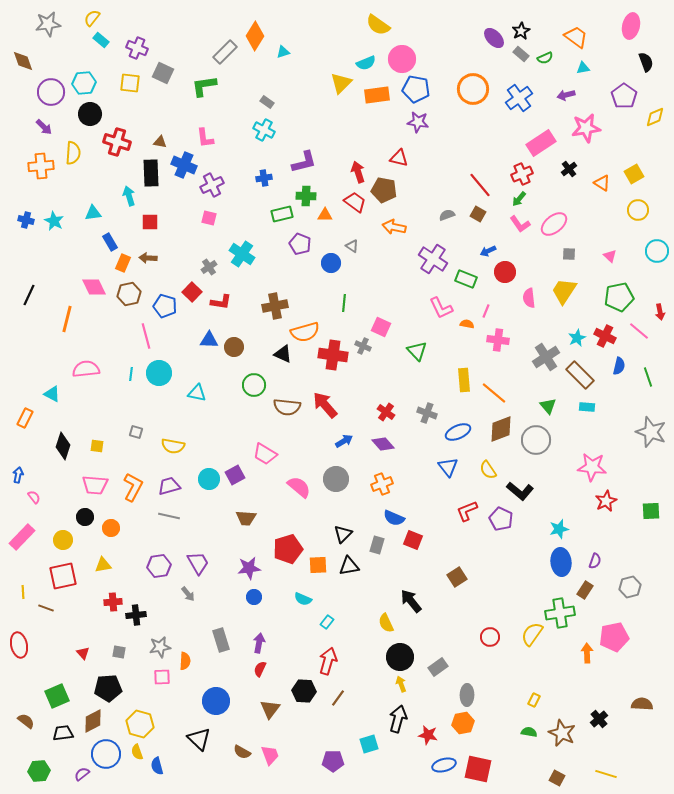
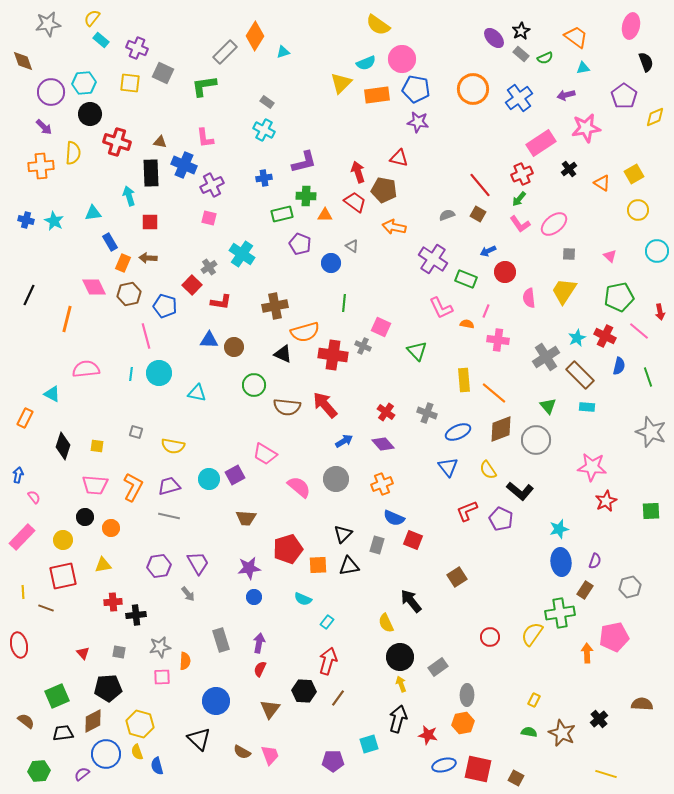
red square at (192, 292): moved 7 px up
brown square at (557, 778): moved 41 px left
